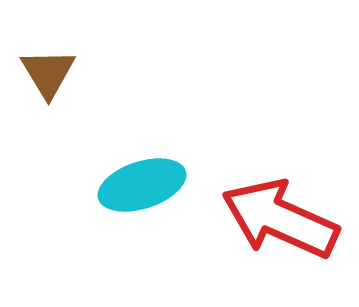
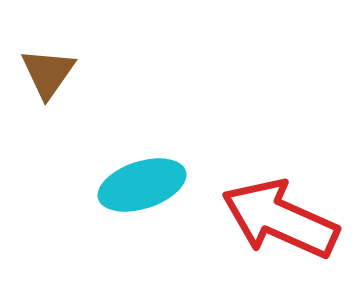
brown triangle: rotated 6 degrees clockwise
